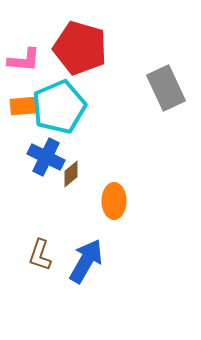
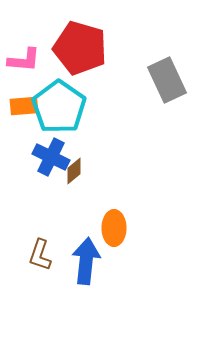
gray rectangle: moved 1 px right, 8 px up
cyan pentagon: rotated 14 degrees counterclockwise
blue cross: moved 5 px right
brown diamond: moved 3 px right, 3 px up
orange ellipse: moved 27 px down
blue arrow: rotated 24 degrees counterclockwise
